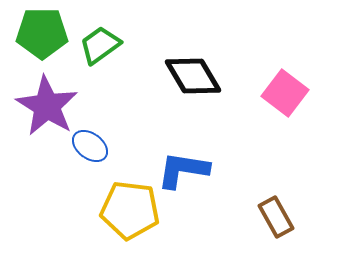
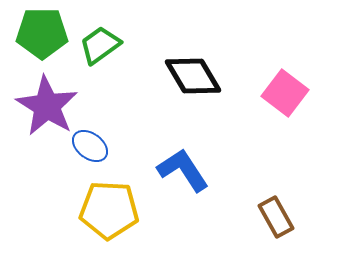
blue L-shape: rotated 48 degrees clockwise
yellow pentagon: moved 21 px left; rotated 4 degrees counterclockwise
